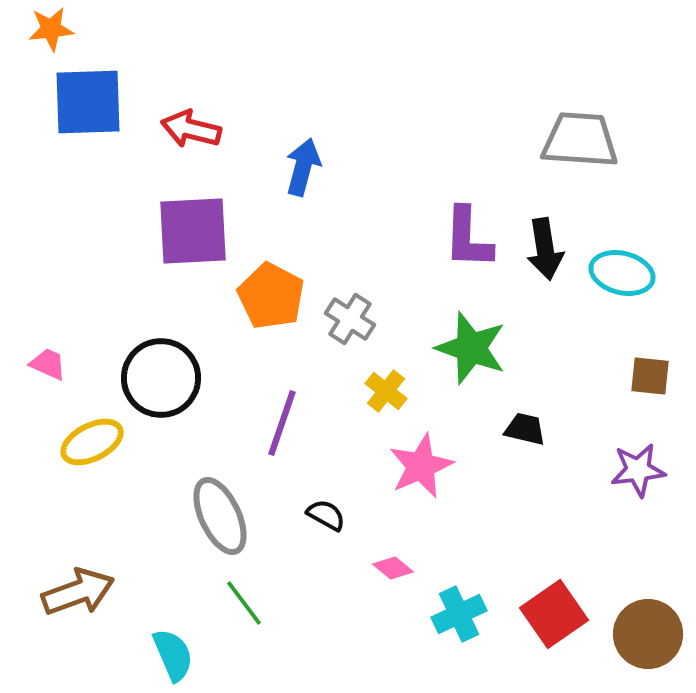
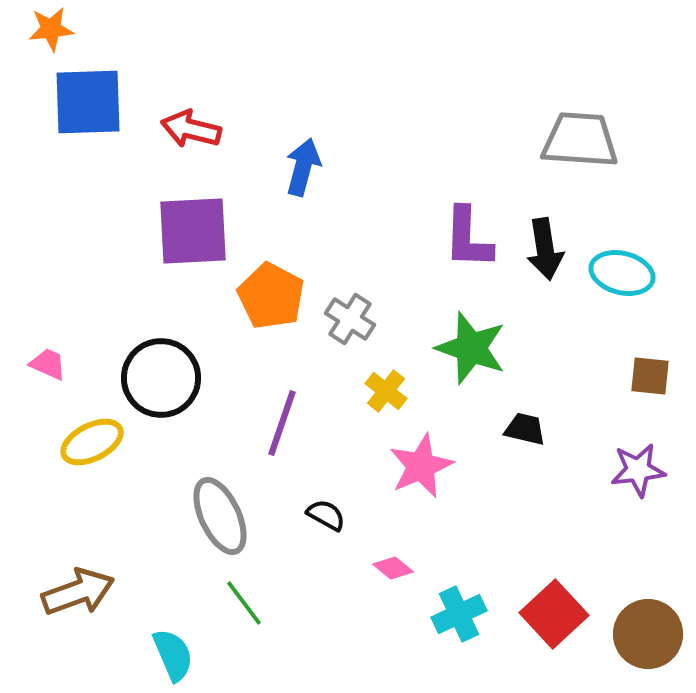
red square: rotated 8 degrees counterclockwise
